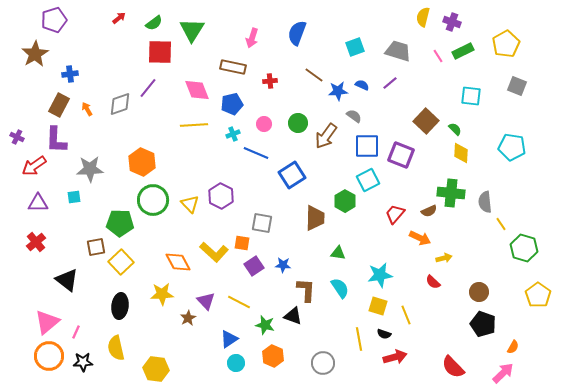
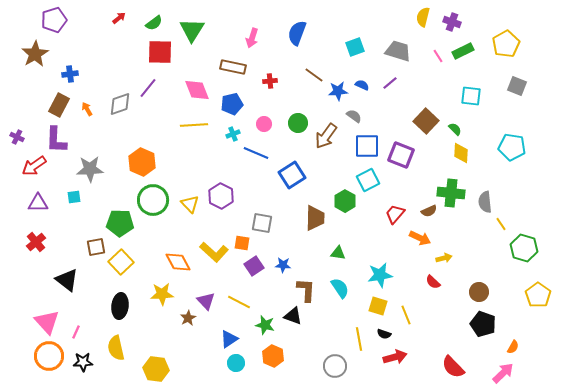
pink triangle at (47, 322): rotated 32 degrees counterclockwise
gray circle at (323, 363): moved 12 px right, 3 px down
